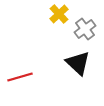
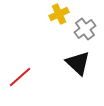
yellow cross: rotated 18 degrees clockwise
red line: rotated 25 degrees counterclockwise
